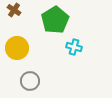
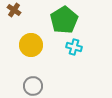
green pentagon: moved 9 px right
yellow circle: moved 14 px right, 3 px up
gray circle: moved 3 px right, 5 px down
